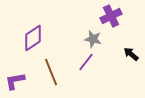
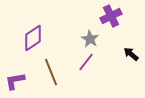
gray star: moved 3 px left; rotated 18 degrees clockwise
